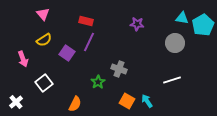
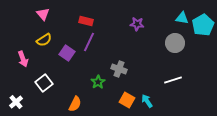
white line: moved 1 px right
orange square: moved 1 px up
